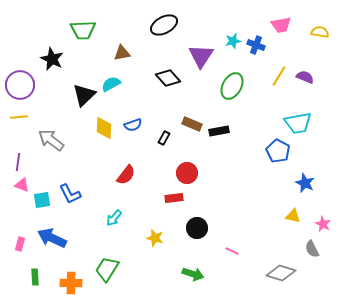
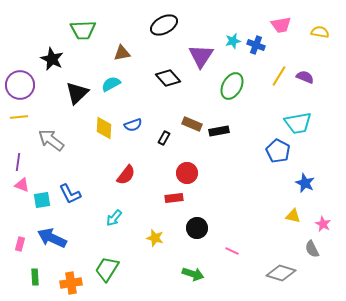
black triangle at (84, 95): moved 7 px left, 2 px up
orange cross at (71, 283): rotated 10 degrees counterclockwise
